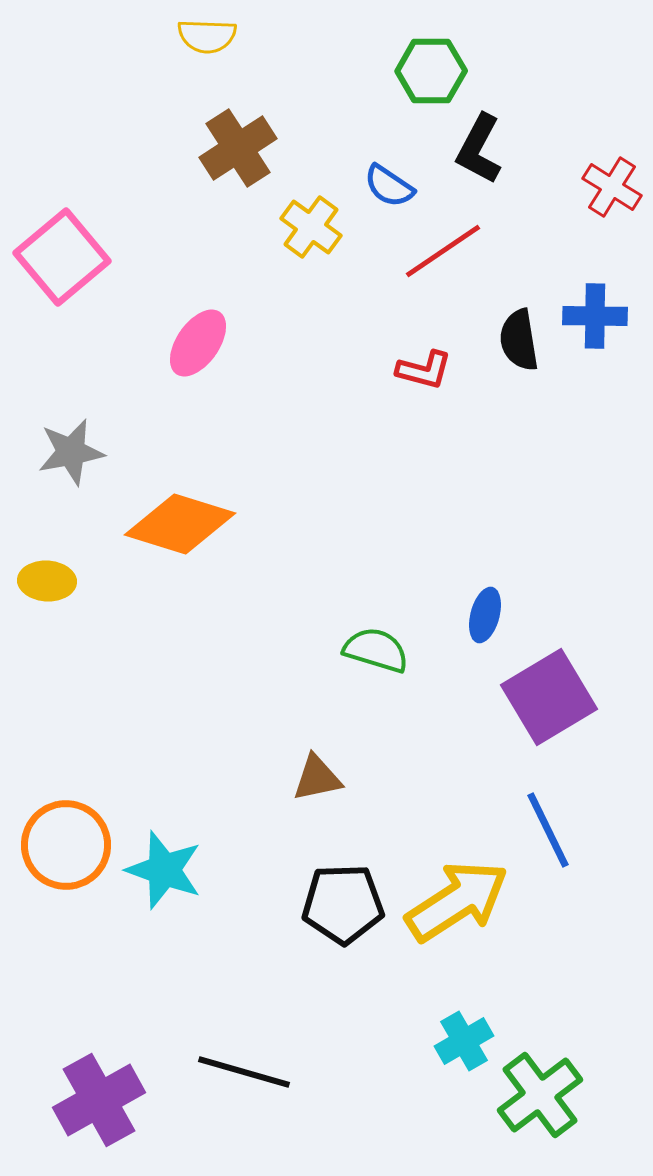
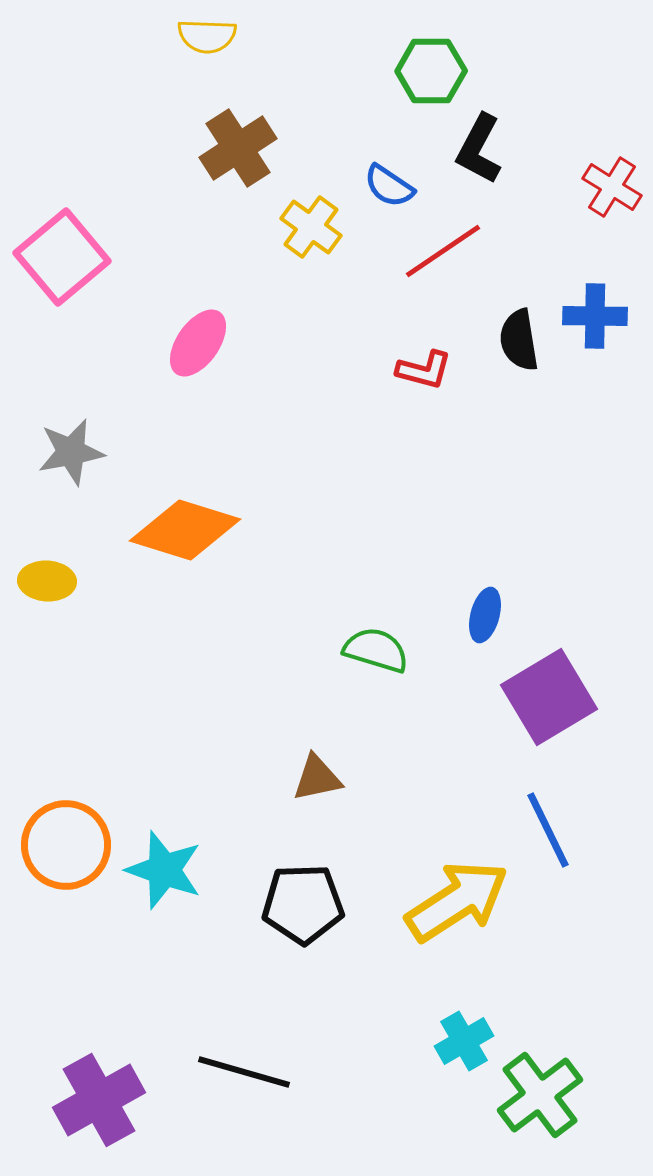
orange diamond: moved 5 px right, 6 px down
black pentagon: moved 40 px left
